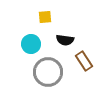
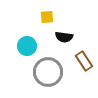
yellow square: moved 2 px right
black semicircle: moved 1 px left, 3 px up
cyan circle: moved 4 px left, 2 px down
